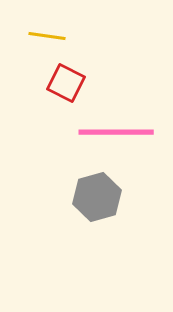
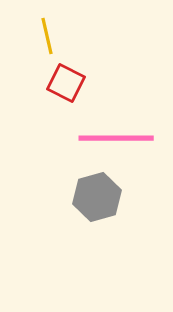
yellow line: rotated 69 degrees clockwise
pink line: moved 6 px down
